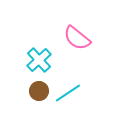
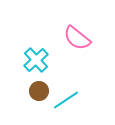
cyan cross: moved 3 px left
cyan line: moved 2 px left, 7 px down
